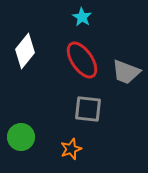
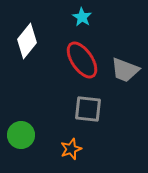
white diamond: moved 2 px right, 10 px up
gray trapezoid: moved 1 px left, 2 px up
green circle: moved 2 px up
